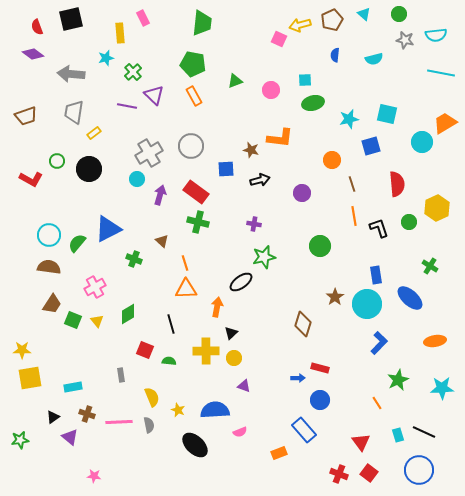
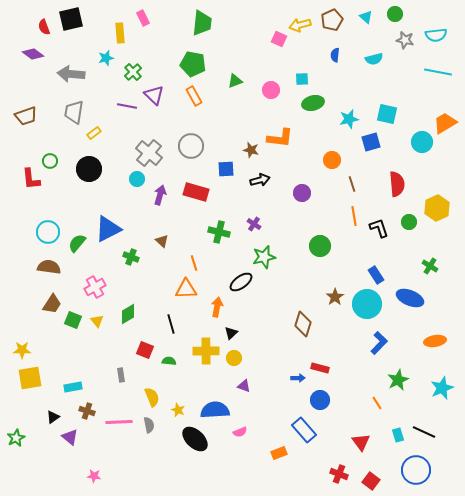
cyan triangle at (364, 14): moved 2 px right, 3 px down
green circle at (399, 14): moved 4 px left
red semicircle at (37, 27): moved 7 px right
cyan line at (441, 73): moved 3 px left, 1 px up
cyan square at (305, 80): moved 3 px left, 1 px up
blue square at (371, 146): moved 4 px up
gray cross at (149, 153): rotated 20 degrees counterclockwise
green circle at (57, 161): moved 7 px left
red L-shape at (31, 179): rotated 55 degrees clockwise
red rectangle at (196, 192): rotated 20 degrees counterclockwise
green cross at (198, 222): moved 21 px right, 10 px down
purple cross at (254, 224): rotated 24 degrees clockwise
cyan circle at (49, 235): moved 1 px left, 3 px up
green cross at (134, 259): moved 3 px left, 2 px up
orange line at (185, 263): moved 9 px right
blue rectangle at (376, 275): rotated 24 degrees counterclockwise
blue ellipse at (410, 298): rotated 20 degrees counterclockwise
cyan star at (442, 388): rotated 20 degrees counterclockwise
brown cross at (87, 414): moved 3 px up
green star at (20, 440): moved 4 px left, 2 px up; rotated 18 degrees counterclockwise
black ellipse at (195, 445): moved 6 px up
blue circle at (419, 470): moved 3 px left
red square at (369, 473): moved 2 px right, 8 px down
